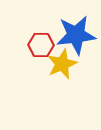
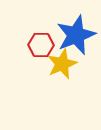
blue star: rotated 15 degrees counterclockwise
